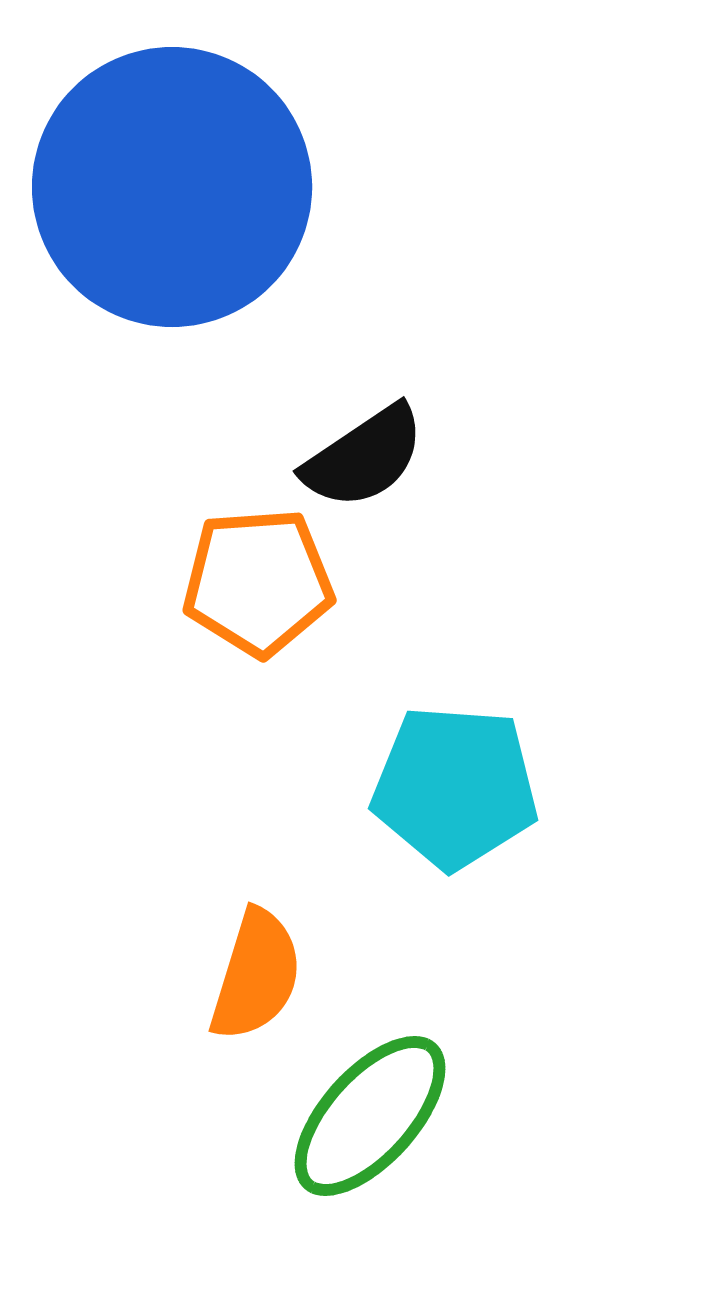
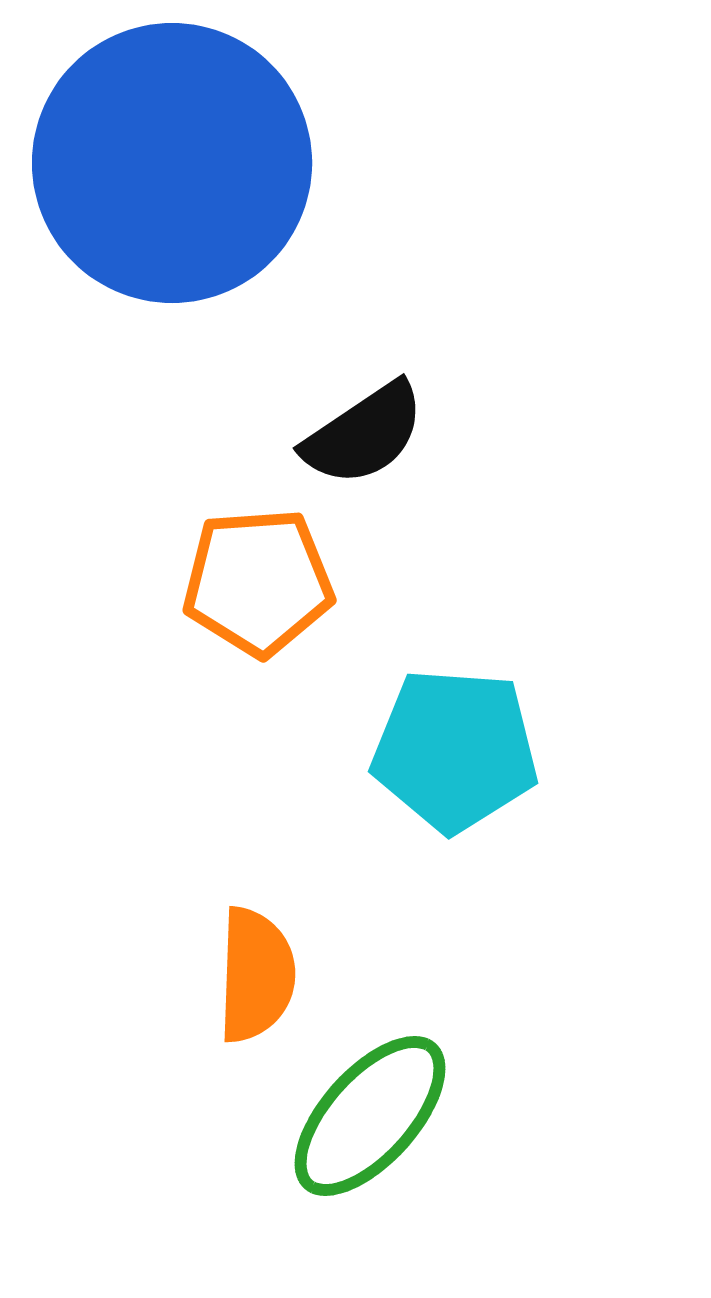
blue circle: moved 24 px up
black semicircle: moved 23 px up
cyan pentagon: moved 37 px up
orange semicircle: rotated 15 degrees counterclockwise
